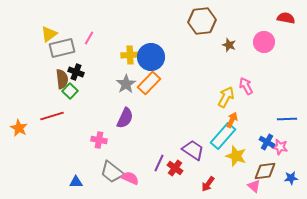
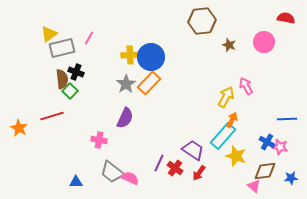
red arrow: moved 9 px left, 11 px up
